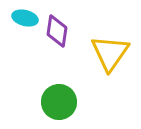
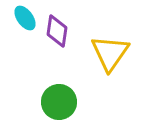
cyan ellipse: rotated 40 degrees clockwise
